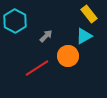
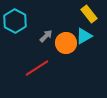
orange circle: moved 2 px left, 13 px up
